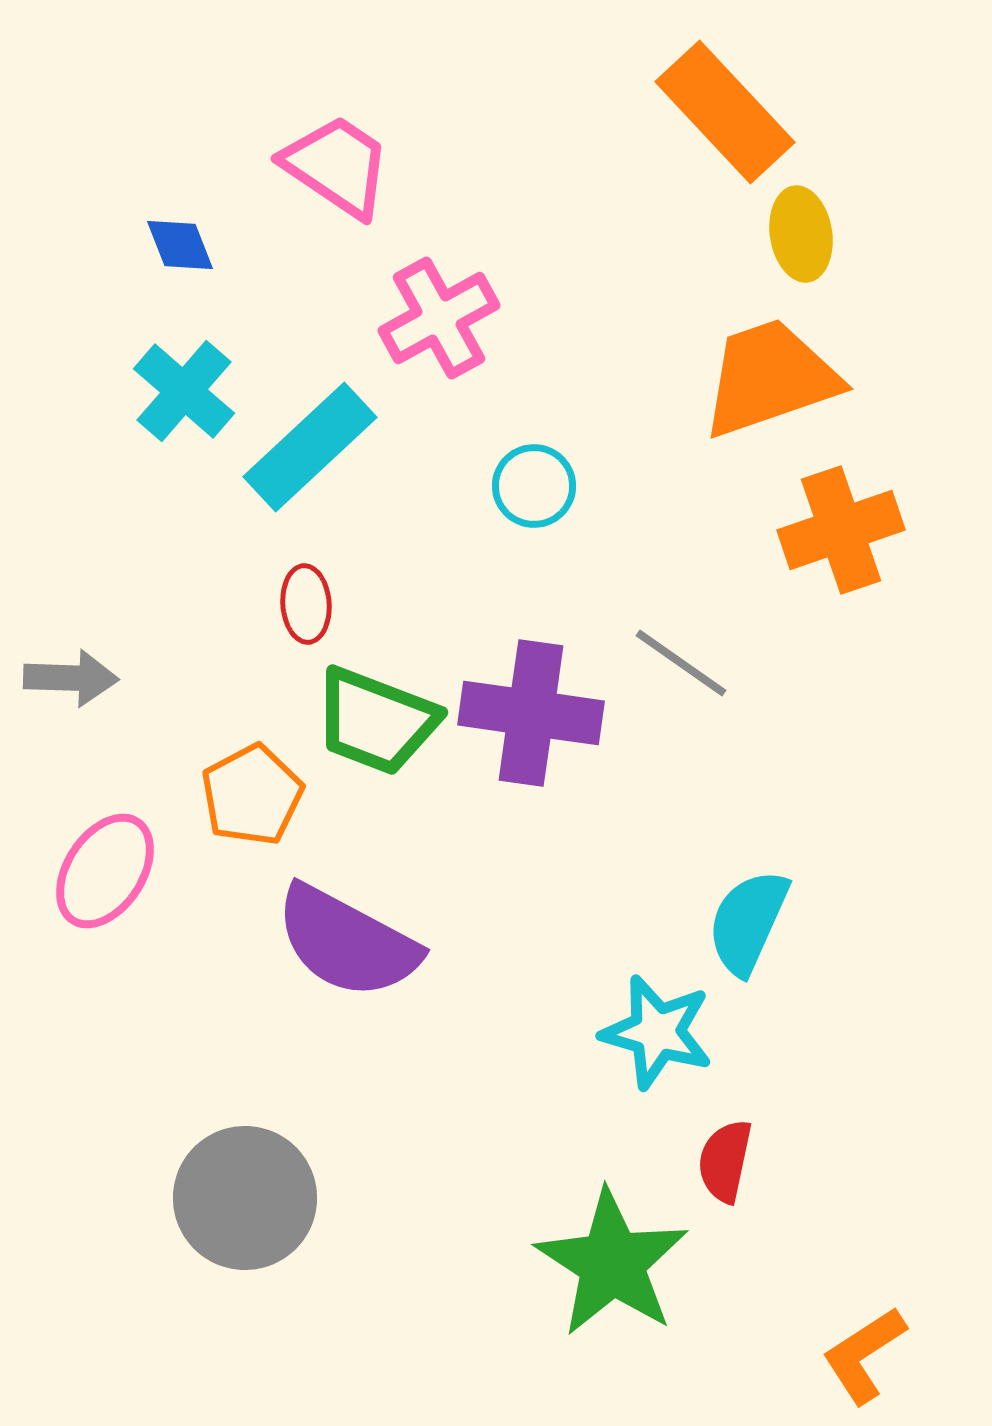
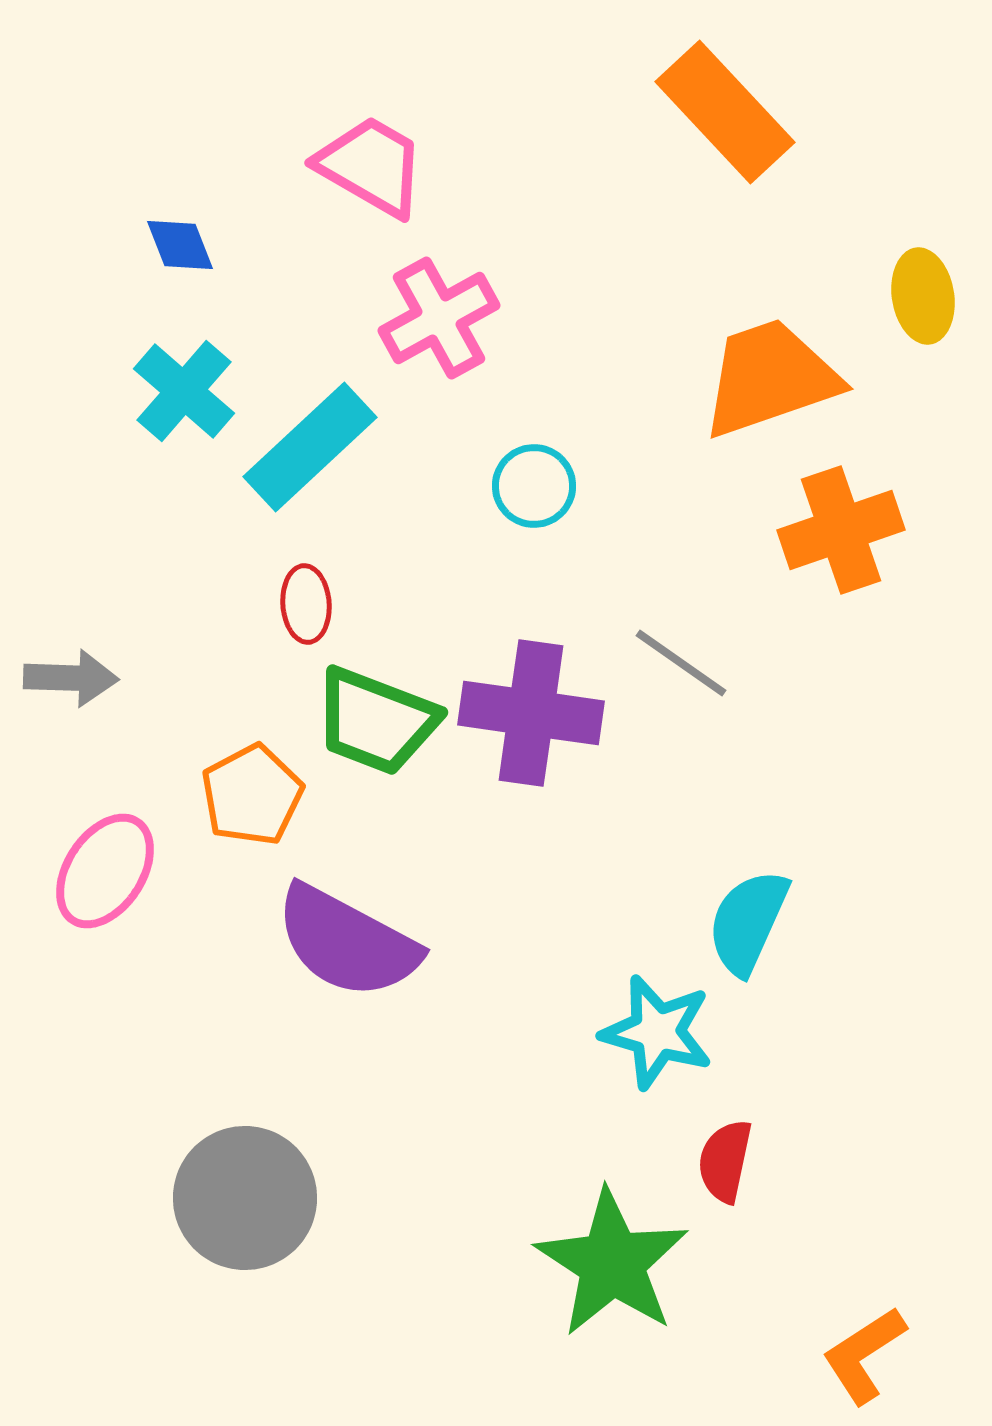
pink trapezoid: moved 34 px right; rotated 4 degrees counterclockwise
yellow ellipse: moved 122 px right, 62 px down
